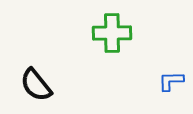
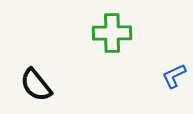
blue L-shape: moved 3 px right, 5 px up; rotated 24 degrees counterclockwise
